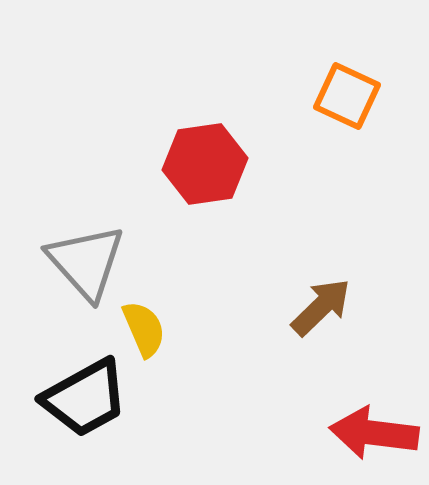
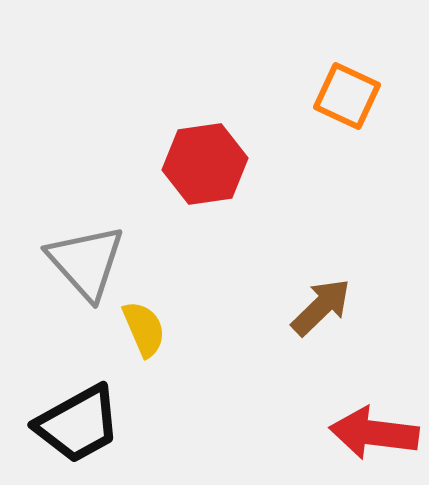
black trapezoid: moved 7 px left, 26 px down
